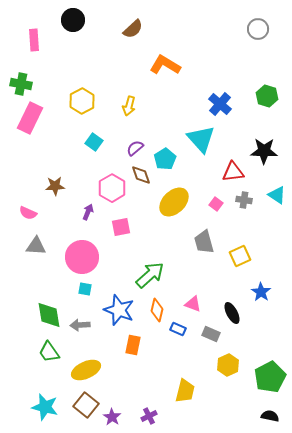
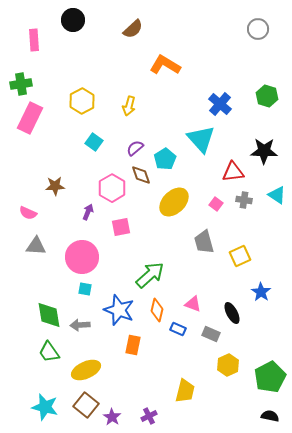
green cross at (21, 84): rotated 20 degrees counterclockwise
